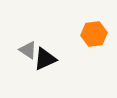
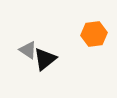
black triangle: rotated 15 degrees counterclockwise
